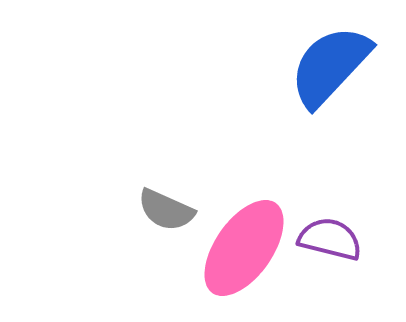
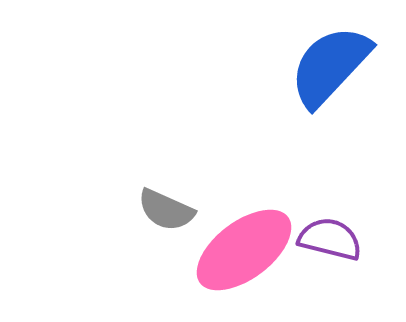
pink ellipse: moved 2 px down; rotated 18 degrees clockwise
